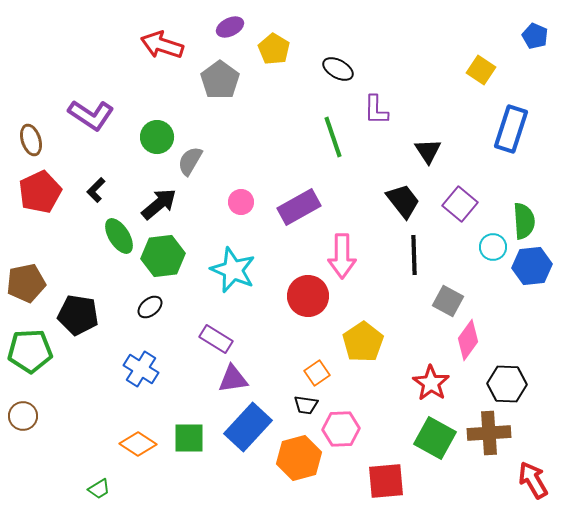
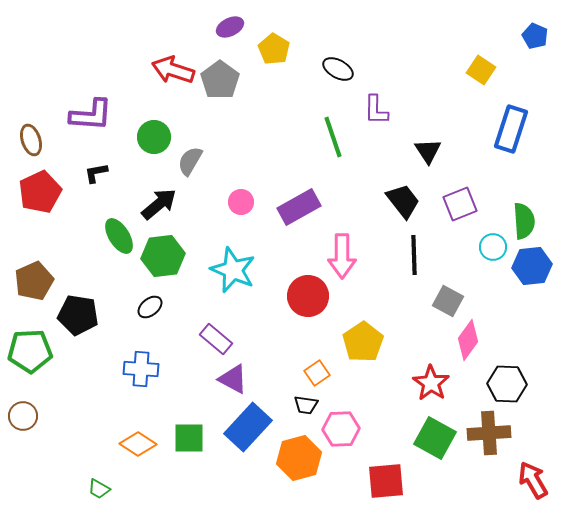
red arrow at (162, 45): moved 11 px right, 25 px down
purple L-shape at (91, 115): rotated 30 degrees counterclockwise
green circle at (157, 137): moved 3 px left
black L-shape at (96, 190): moved 17 px up; rotated 35 degrees clockwise
purple square at (460, 204): rotated 28 degrees clockwise
brown pentagon at (26, 283): moved 8 px right, 2 px up; rotated 12 degrees counterclockwise
purple rectangle at (216, 339): rotated 8 degrees clockwise
blue cross at (141, 369): rotated 28 degrees counterclockwise
purple triangle at (233, 379): rotated 36 degrees clockwise
green trapezoid at (99, 489): rotated 60 degrees clockwise
